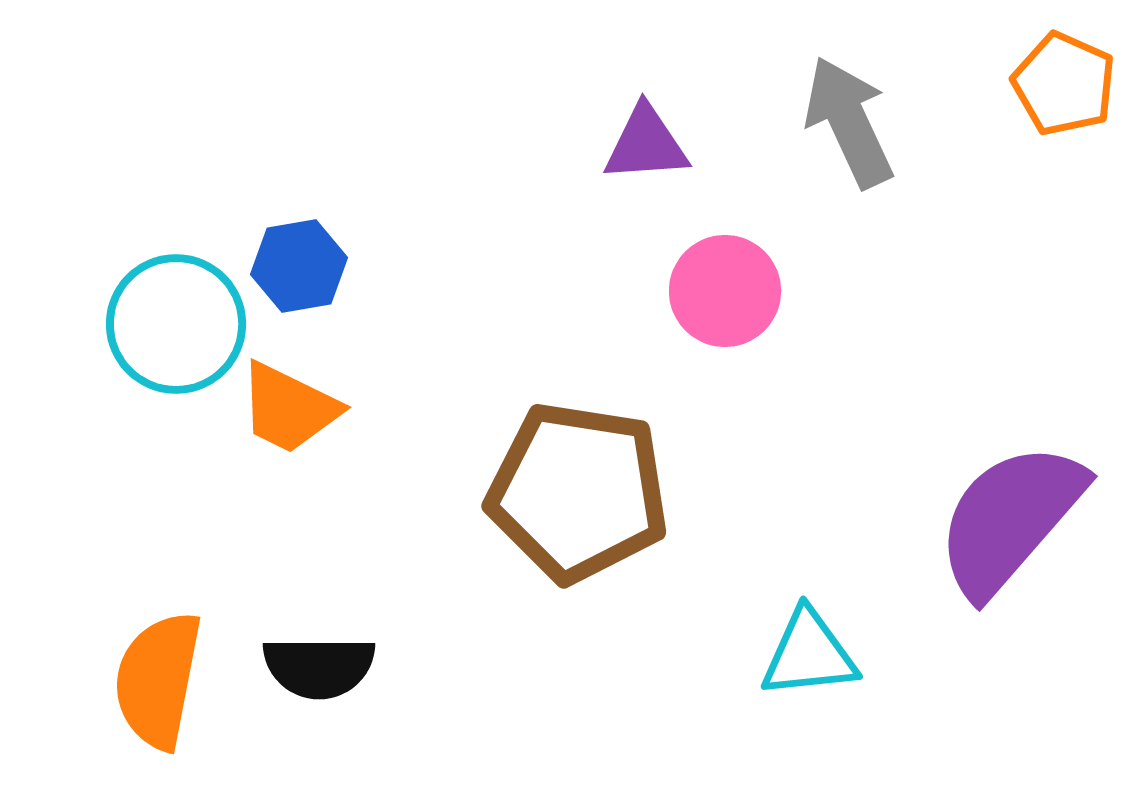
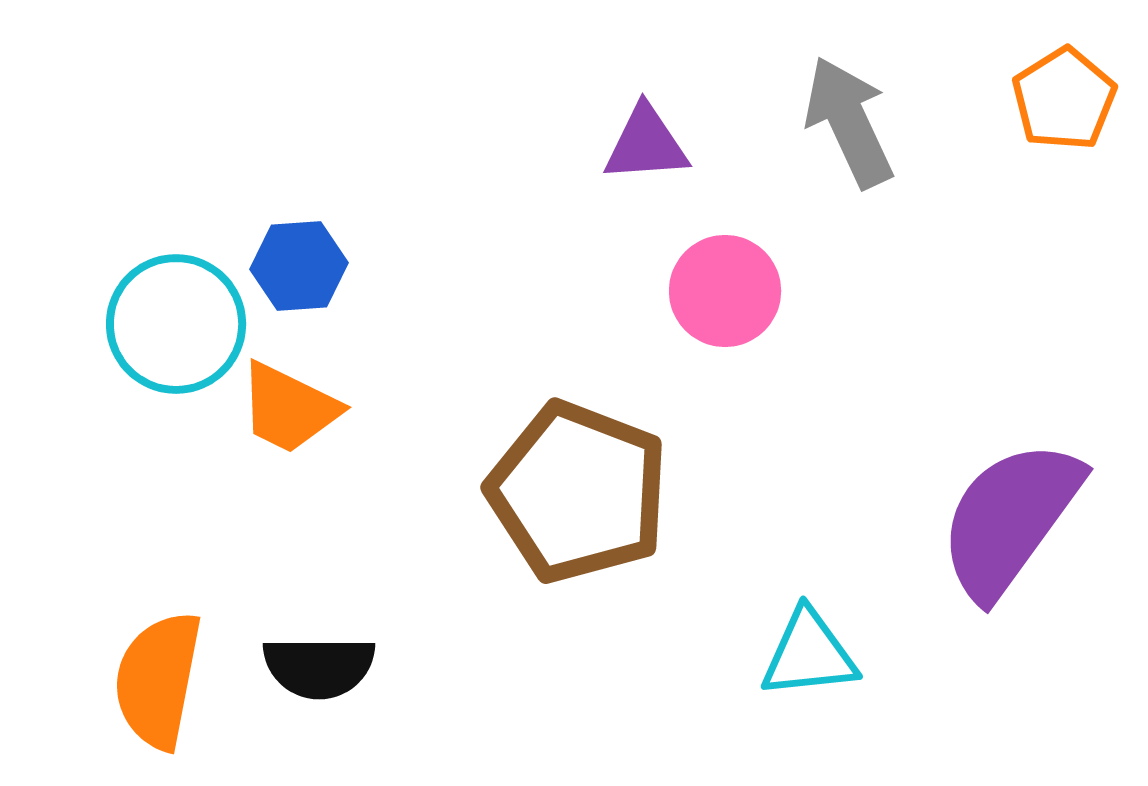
orange pentagon: moved 15 px down; rotated 16 degrees clockwise
blue hexagon: rotated 6 degrees clockwise
brown pentagon: rotated 12 degrees clockwise
purple semicircle: rotated 5 degrees counterclockwise
